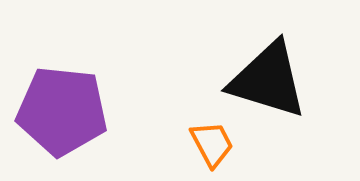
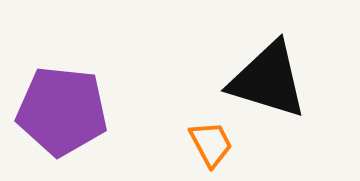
orange trapezoid: moved 1 px left
